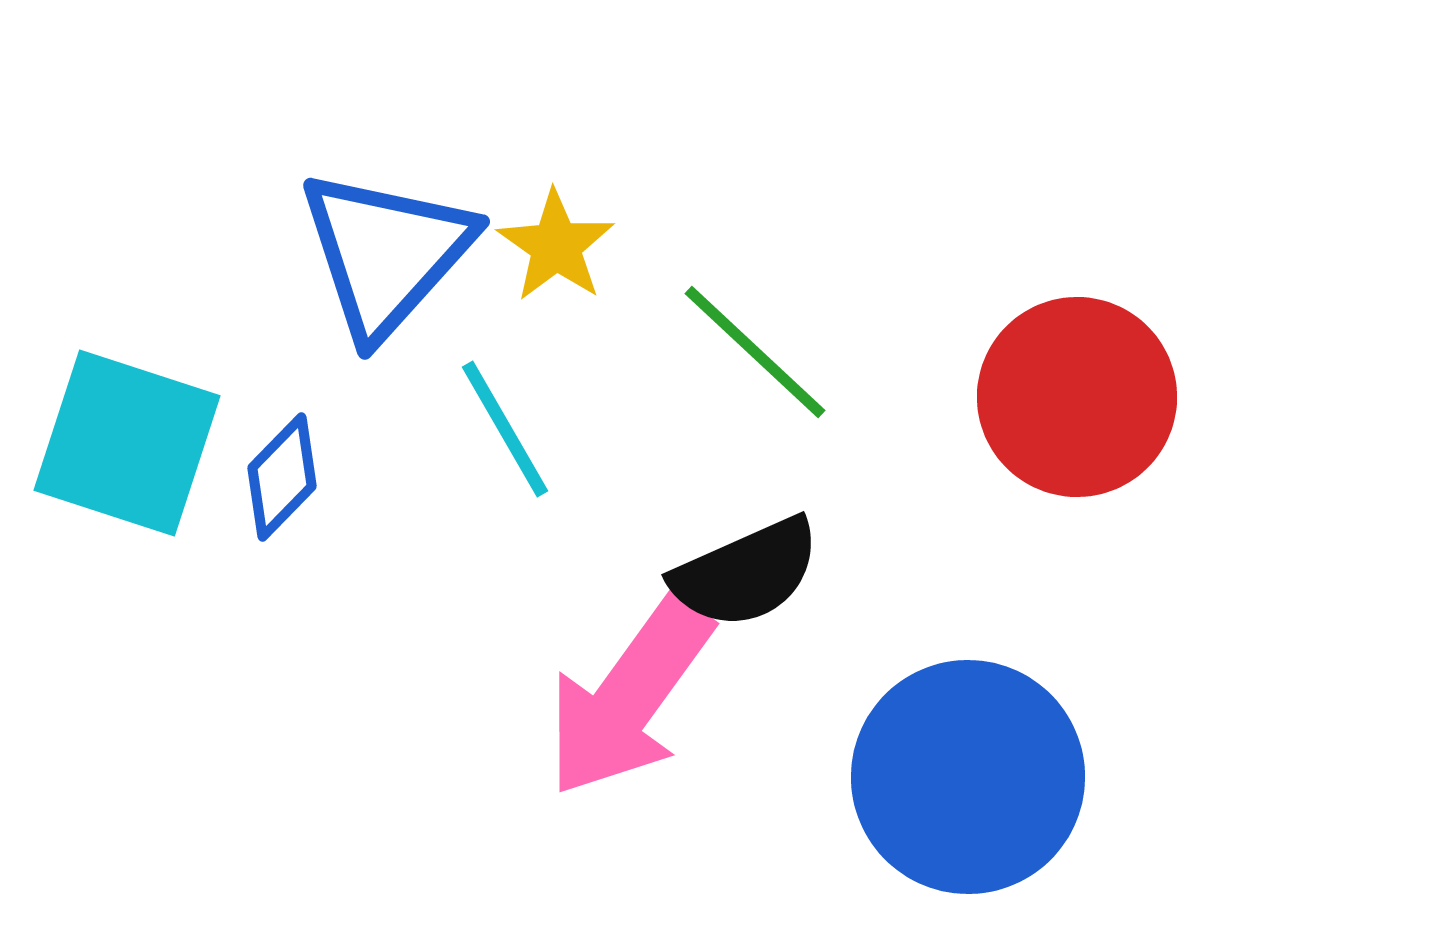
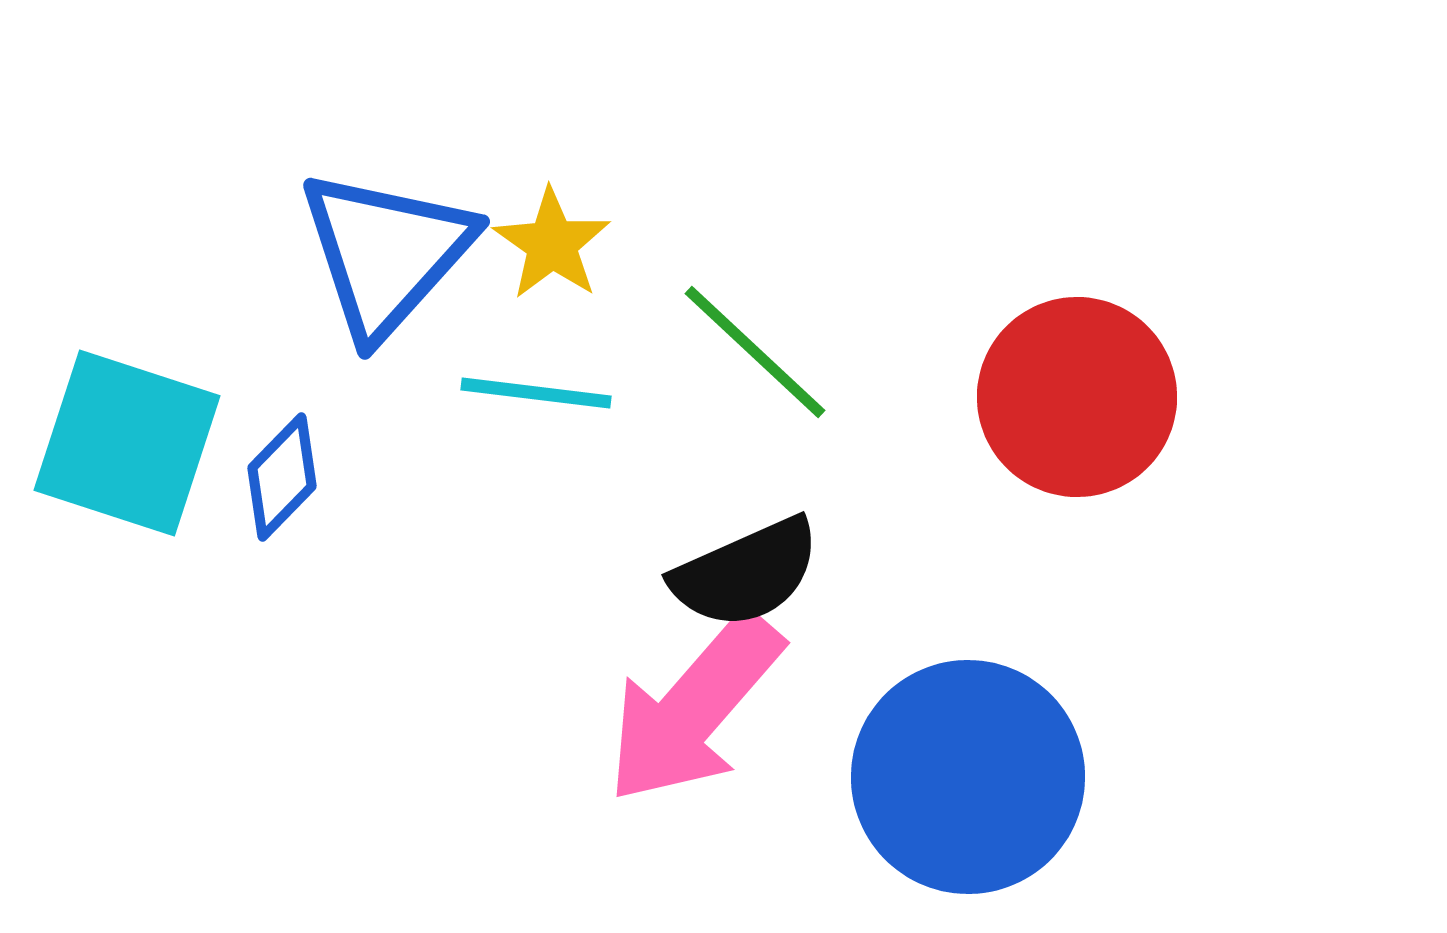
yellow star: moved 4 px left, 2 px up
cyan line: moved 31 px right, 36 px up; rotated 53 degrees counterclockwise
pink arrow: moved 65 px right, 11 px down; rotated 5 degrees clockwise
